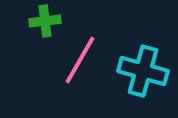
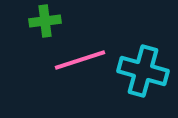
pink line: rotated 42 degrees clockwise
